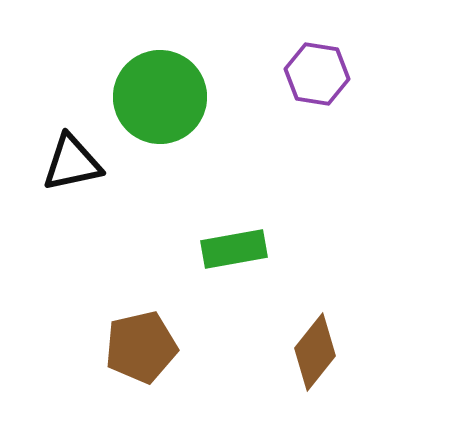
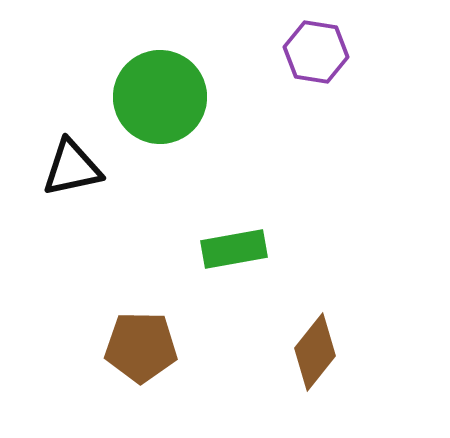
purple hexagon: moved 1 px left, 22 px up
black triangle: moved 5 px down
brown pentagon: rotated 14 degrees clockwise
